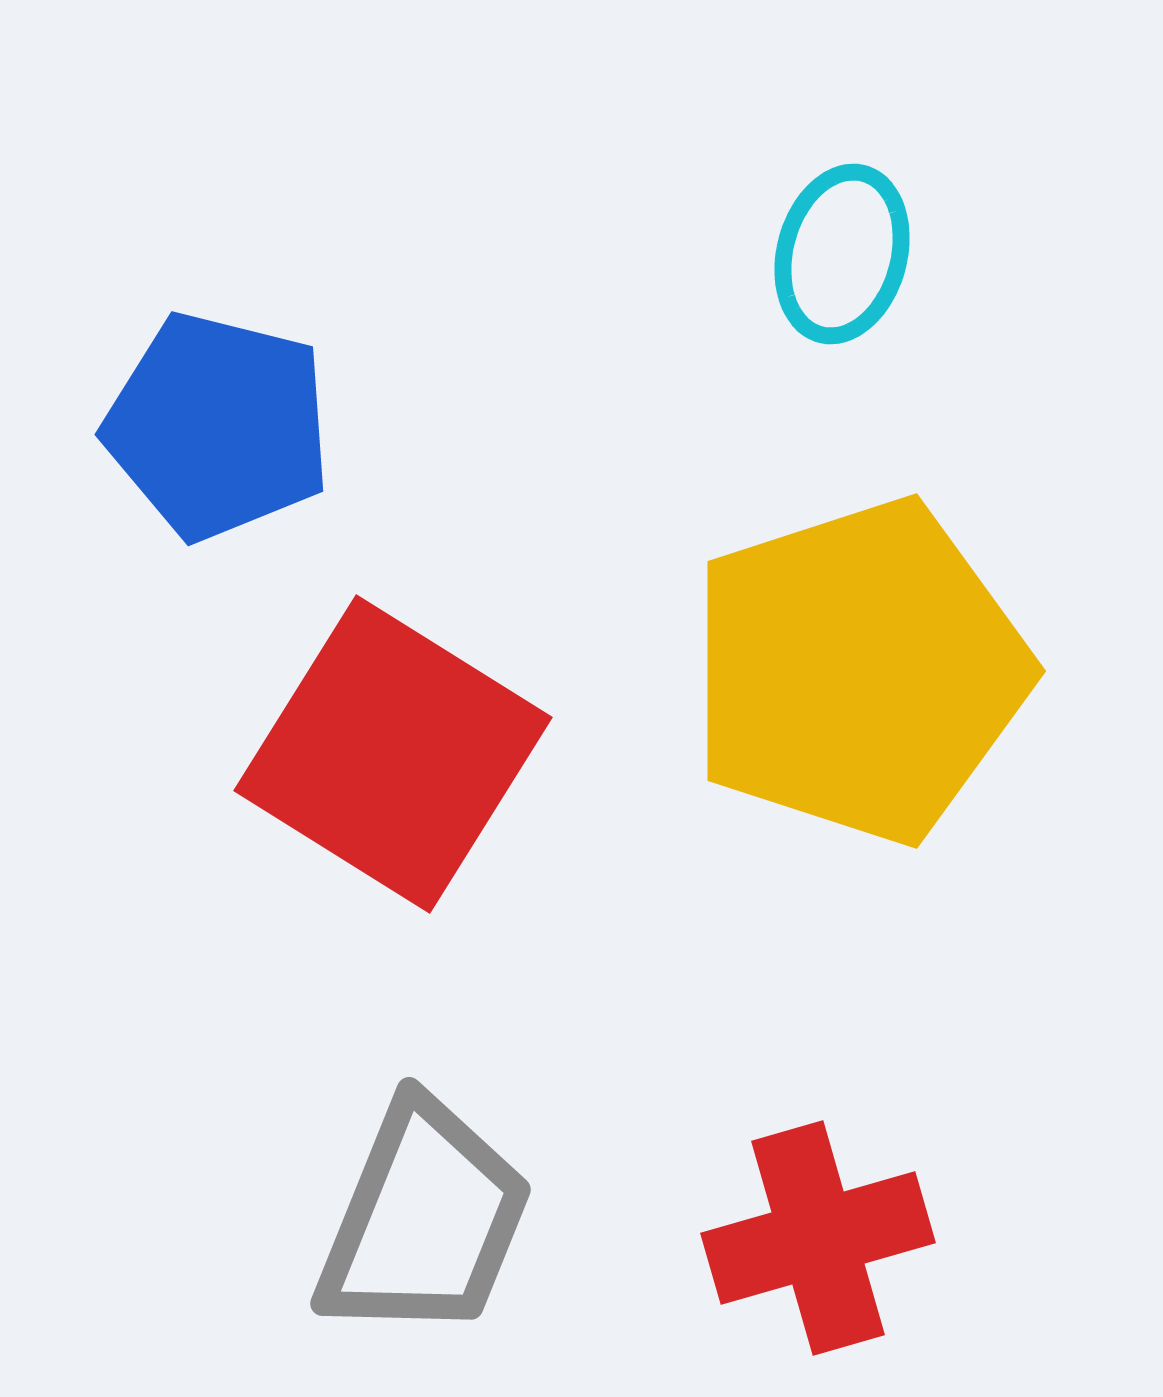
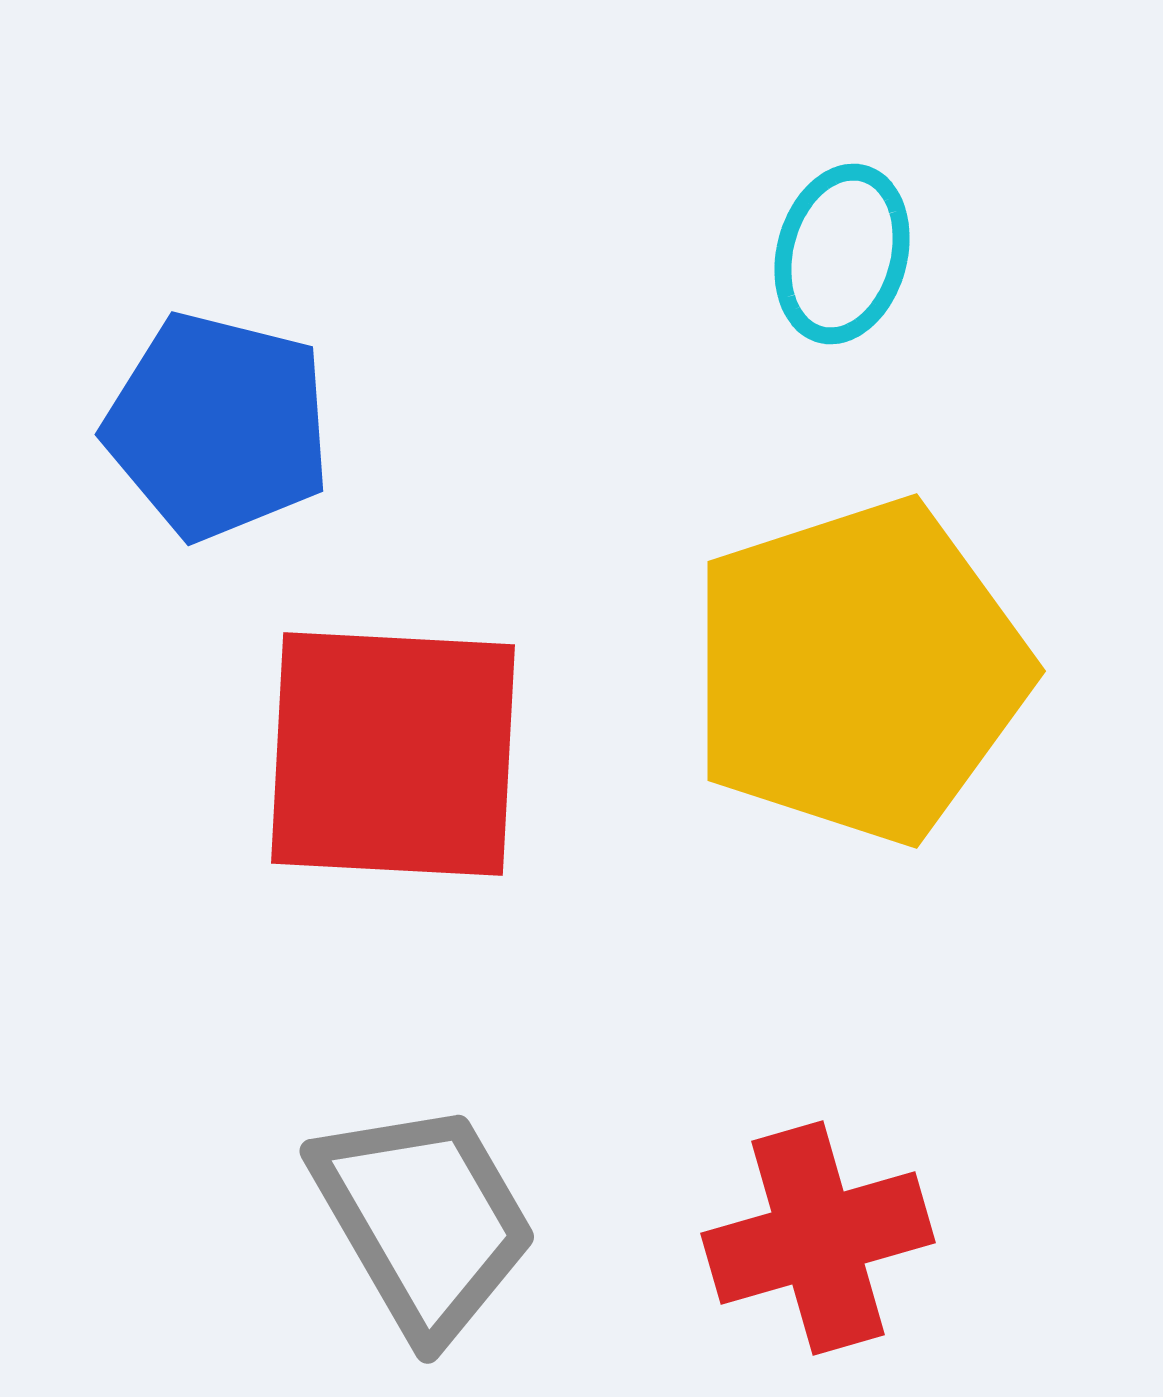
red square: rotated 29 degrees counterclockwise
gray trapezoid: rotated 52 degrees counterclockwise
